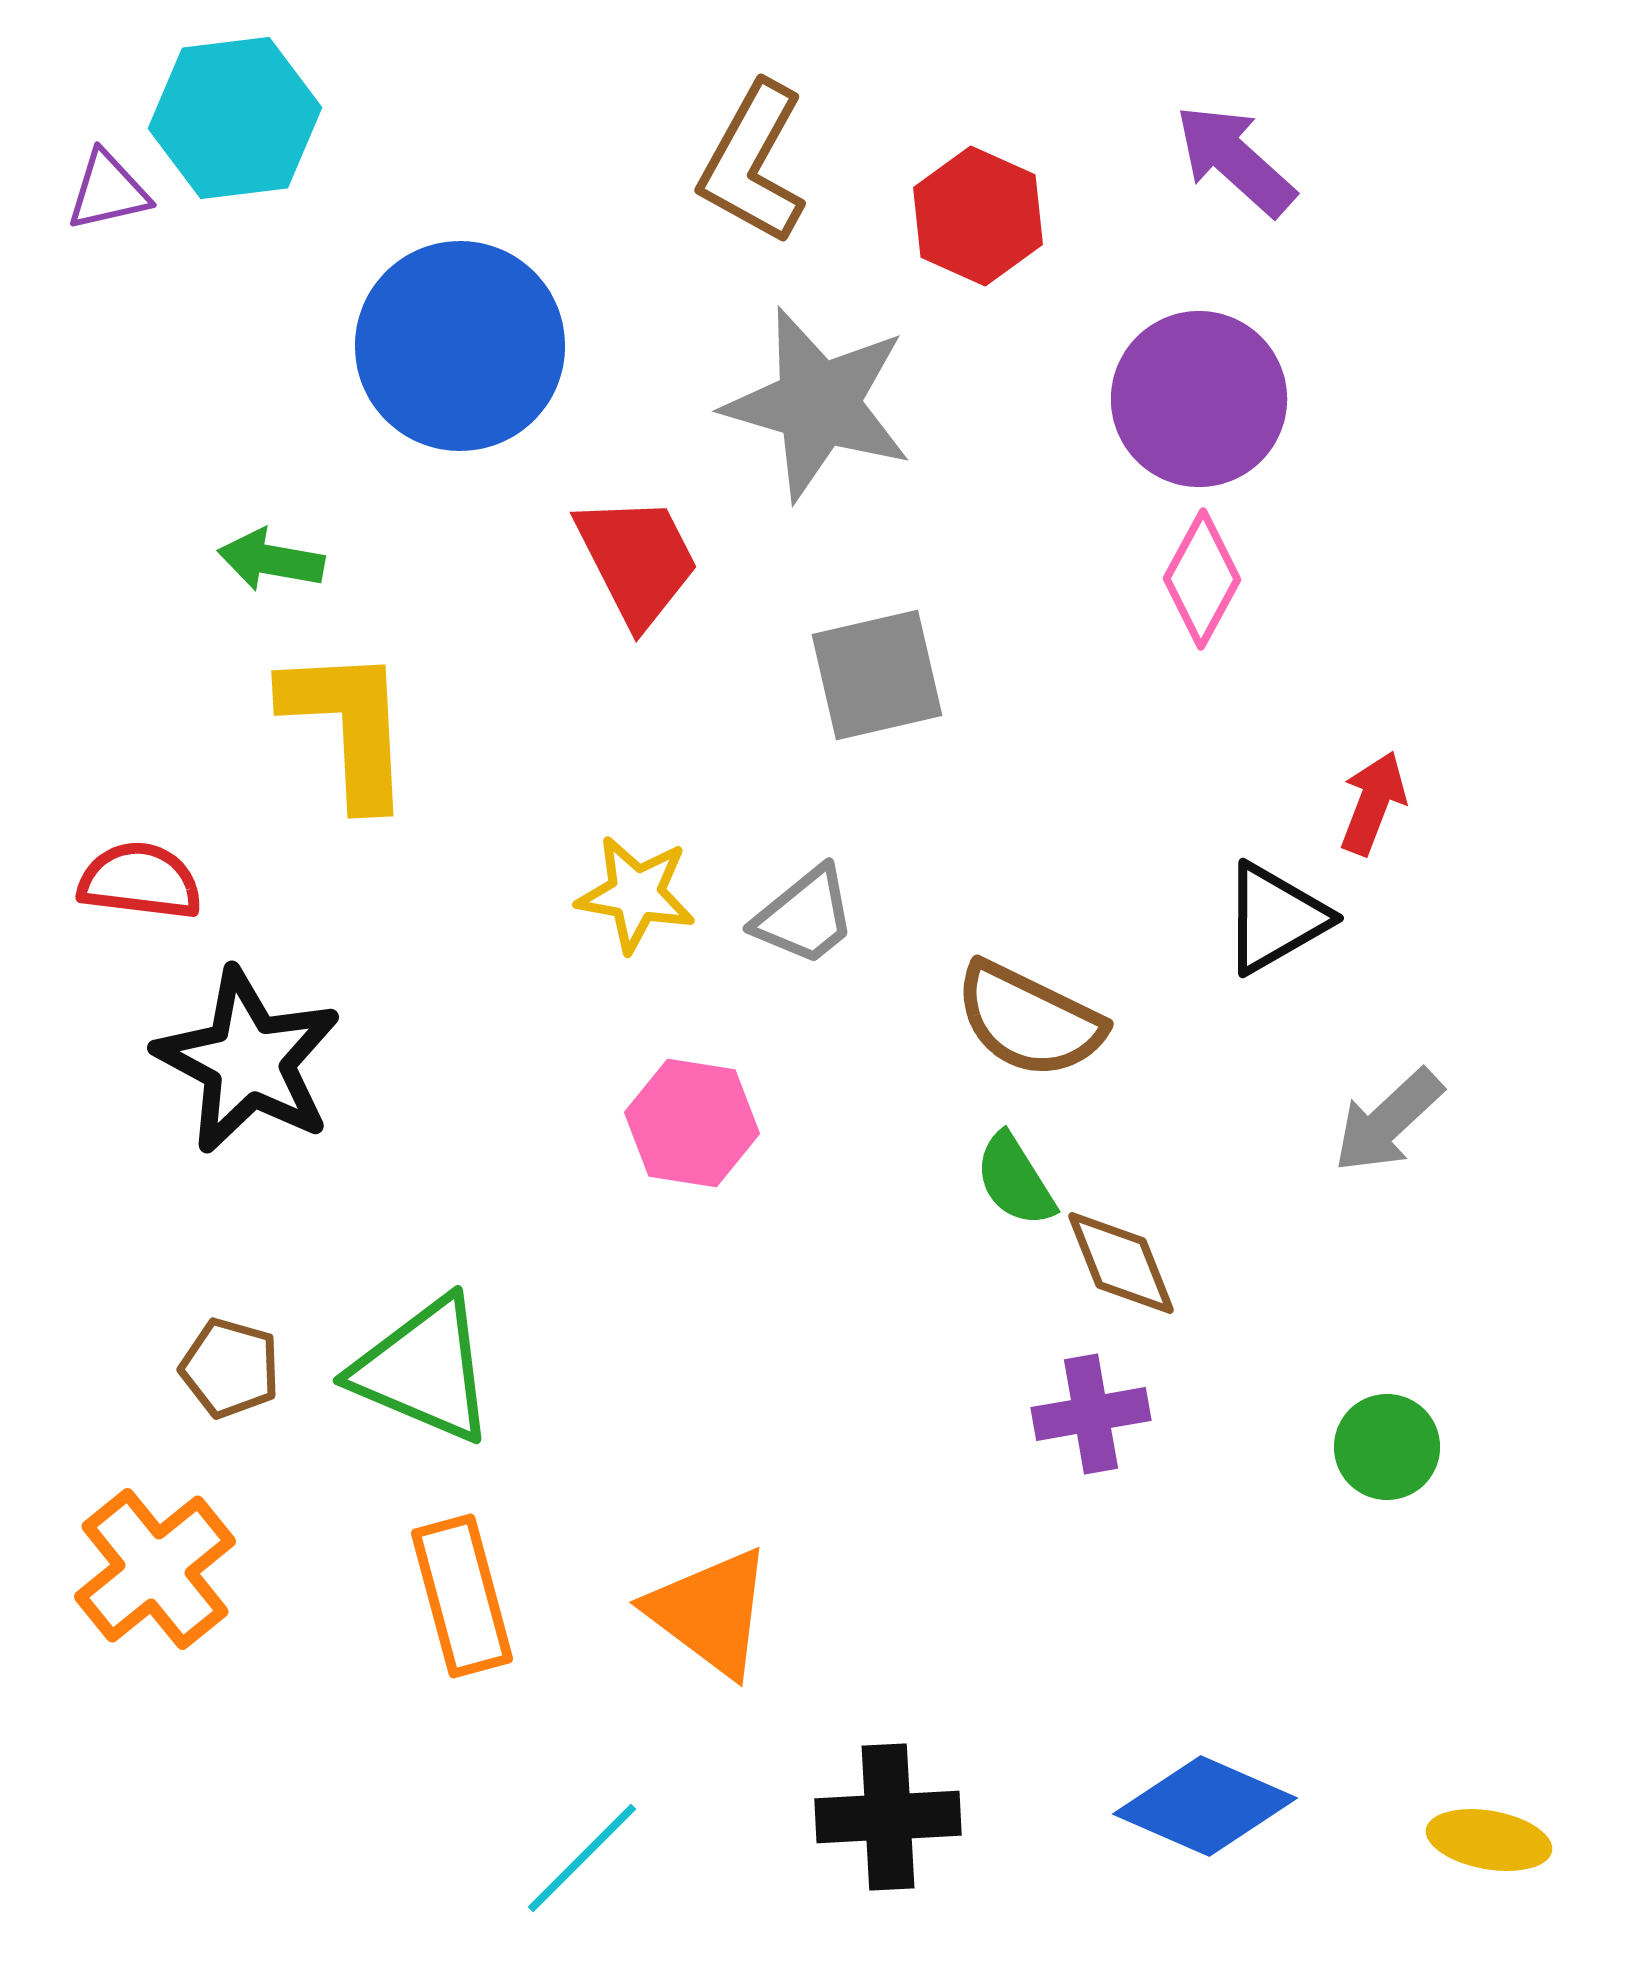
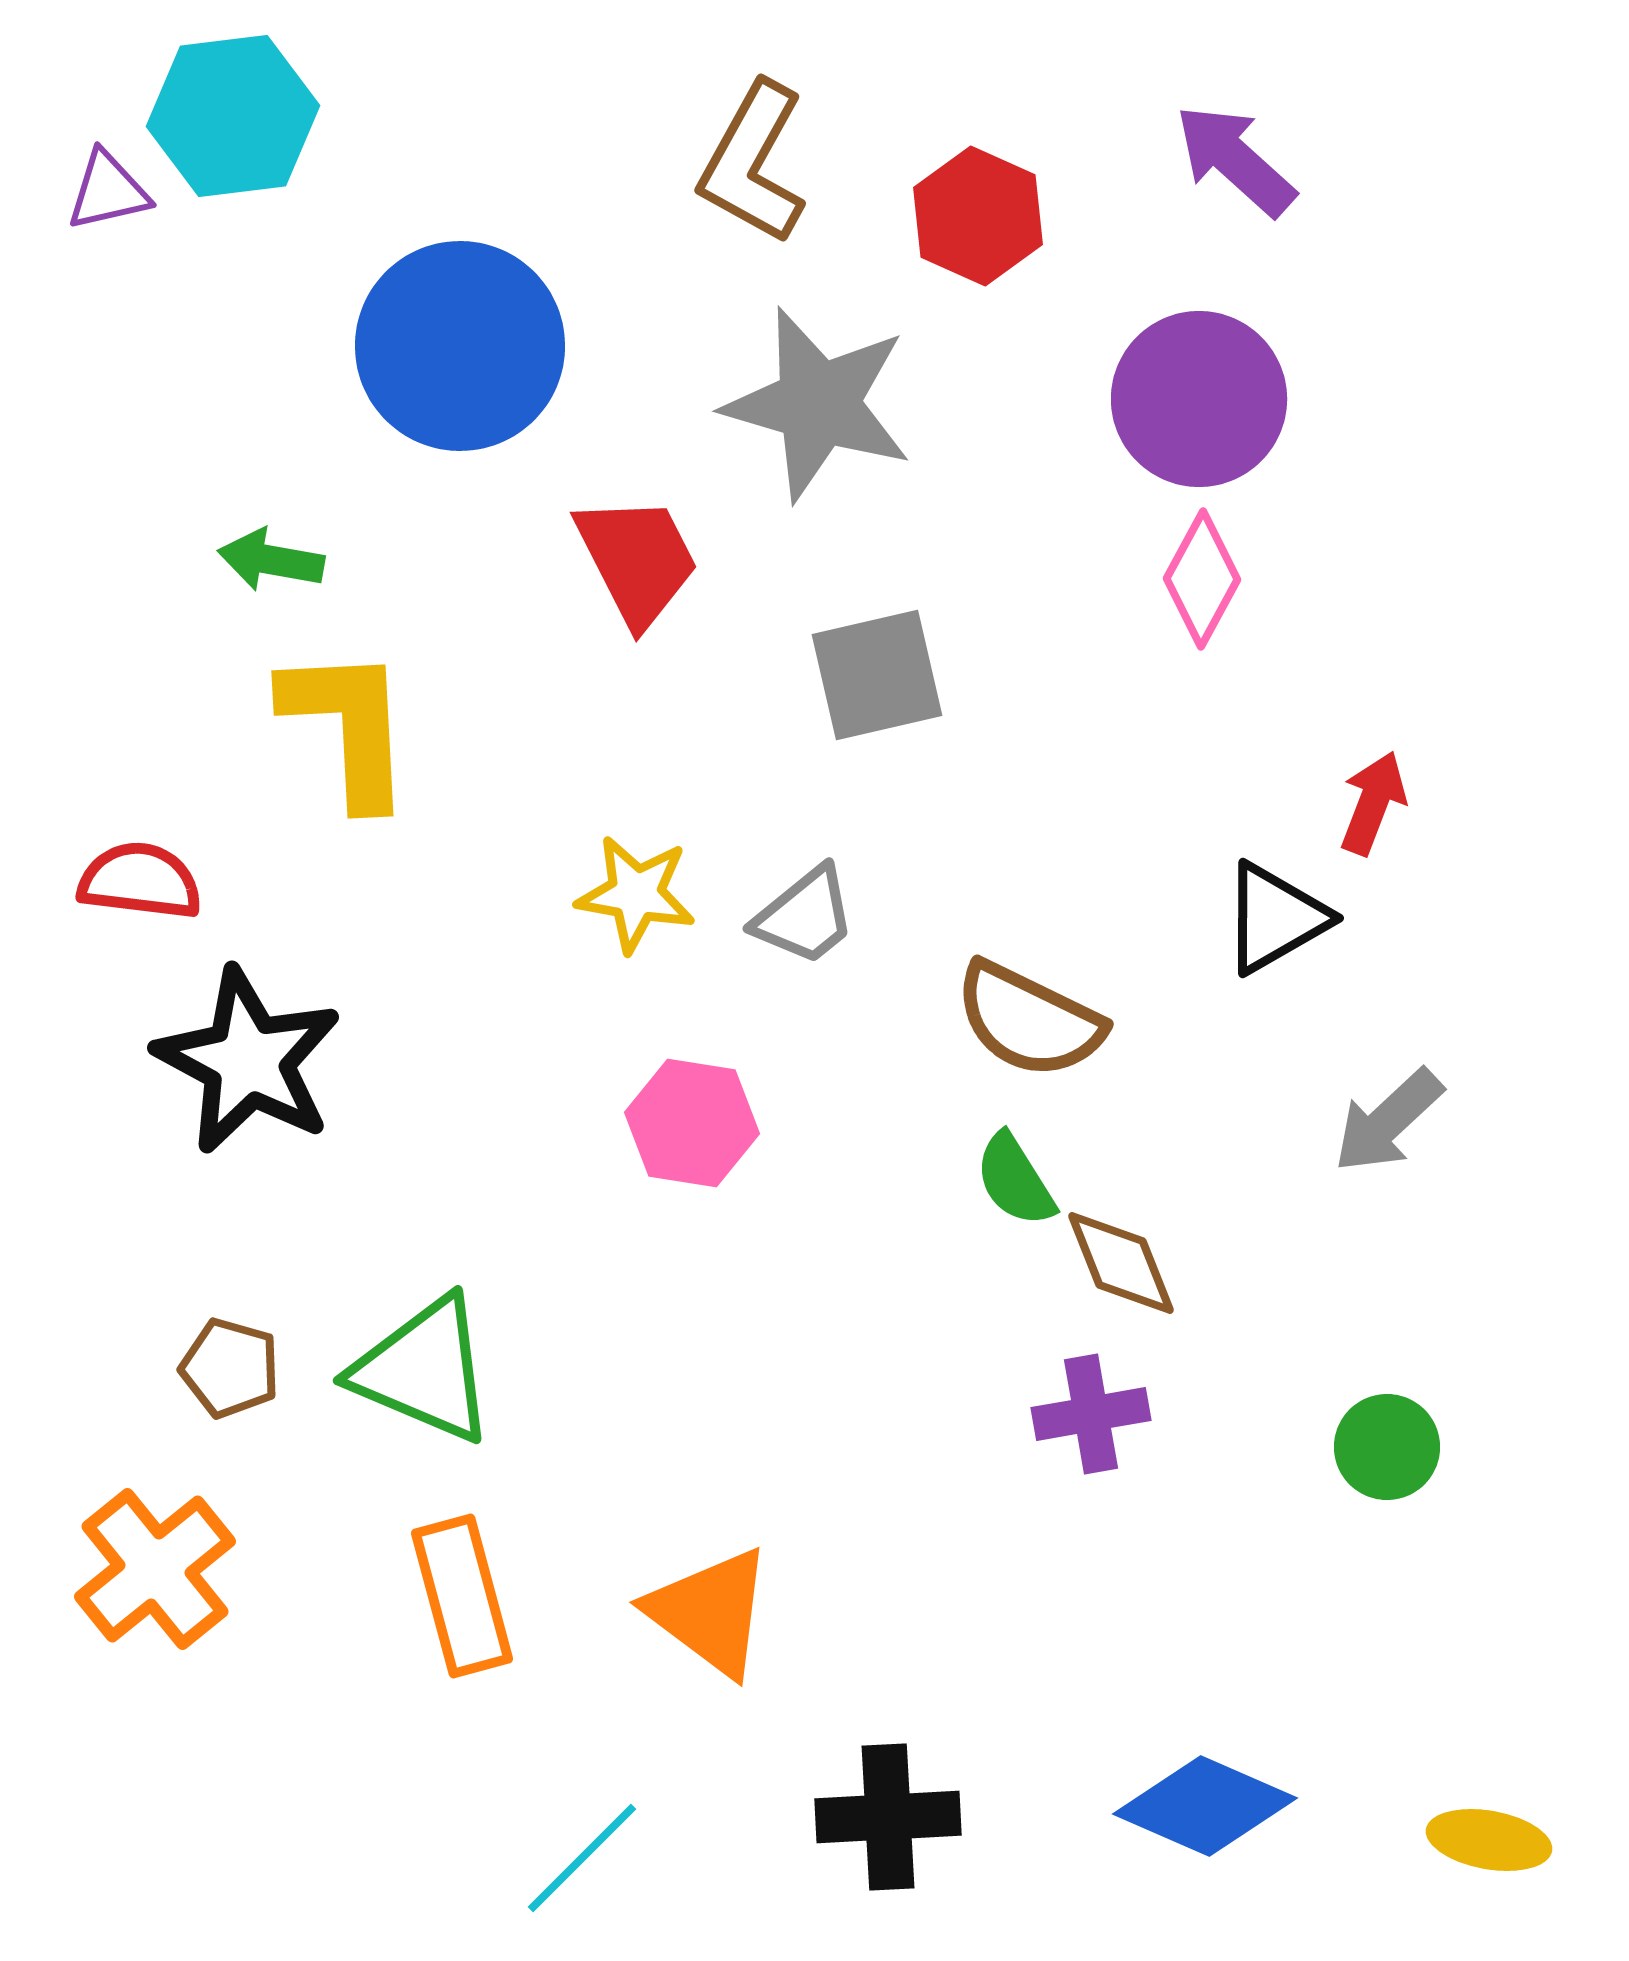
cyan hexagon: moved 2 px left, 2 px up
